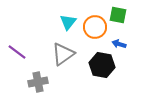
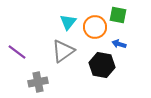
gray triangle: moved 3 px up
